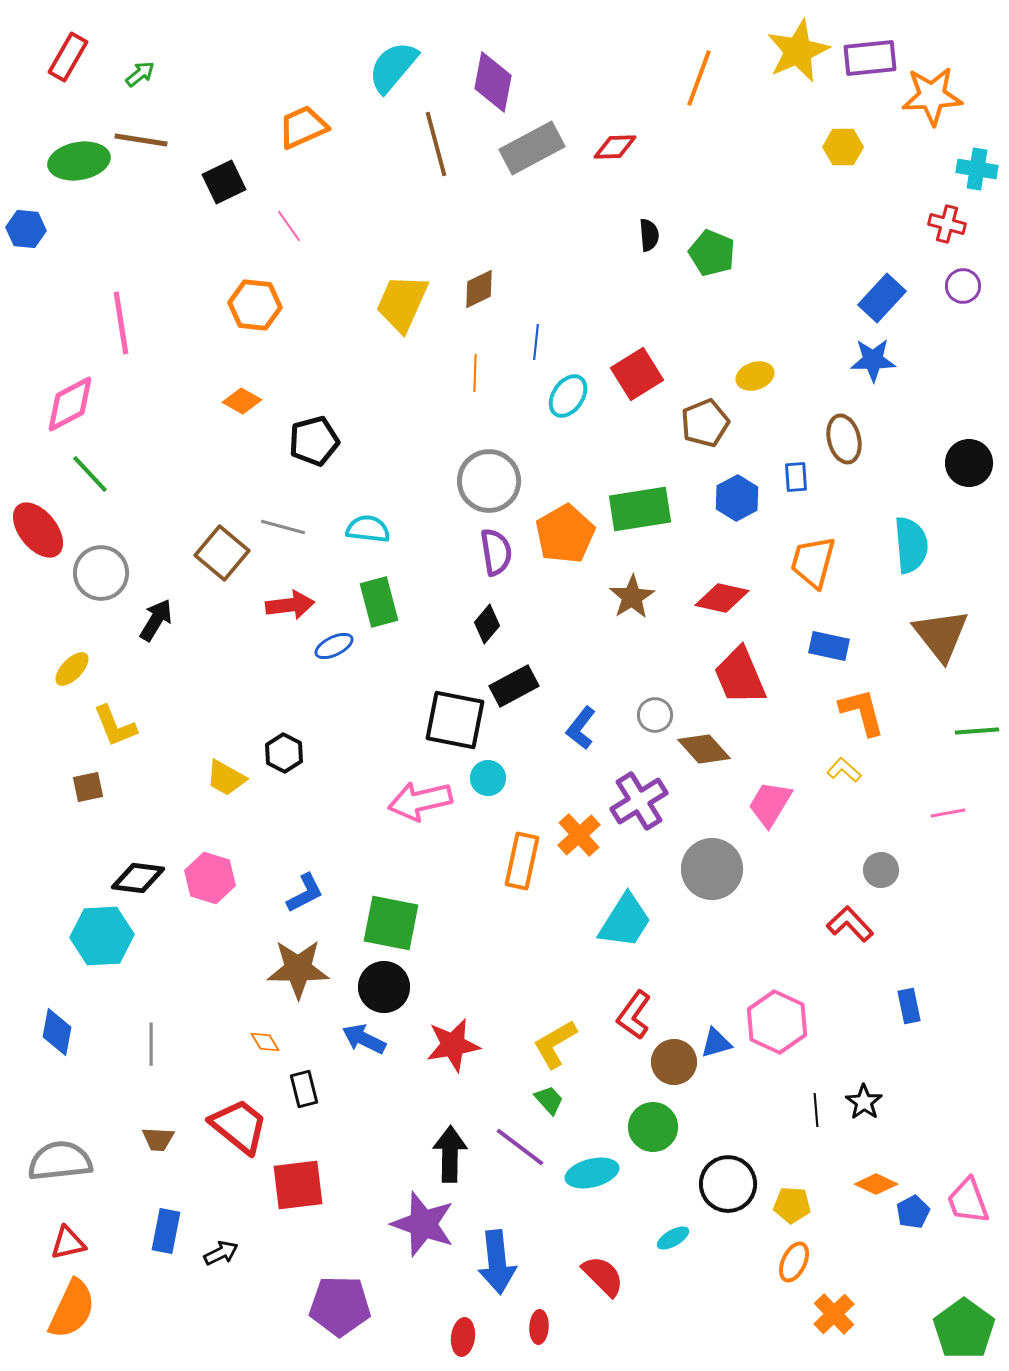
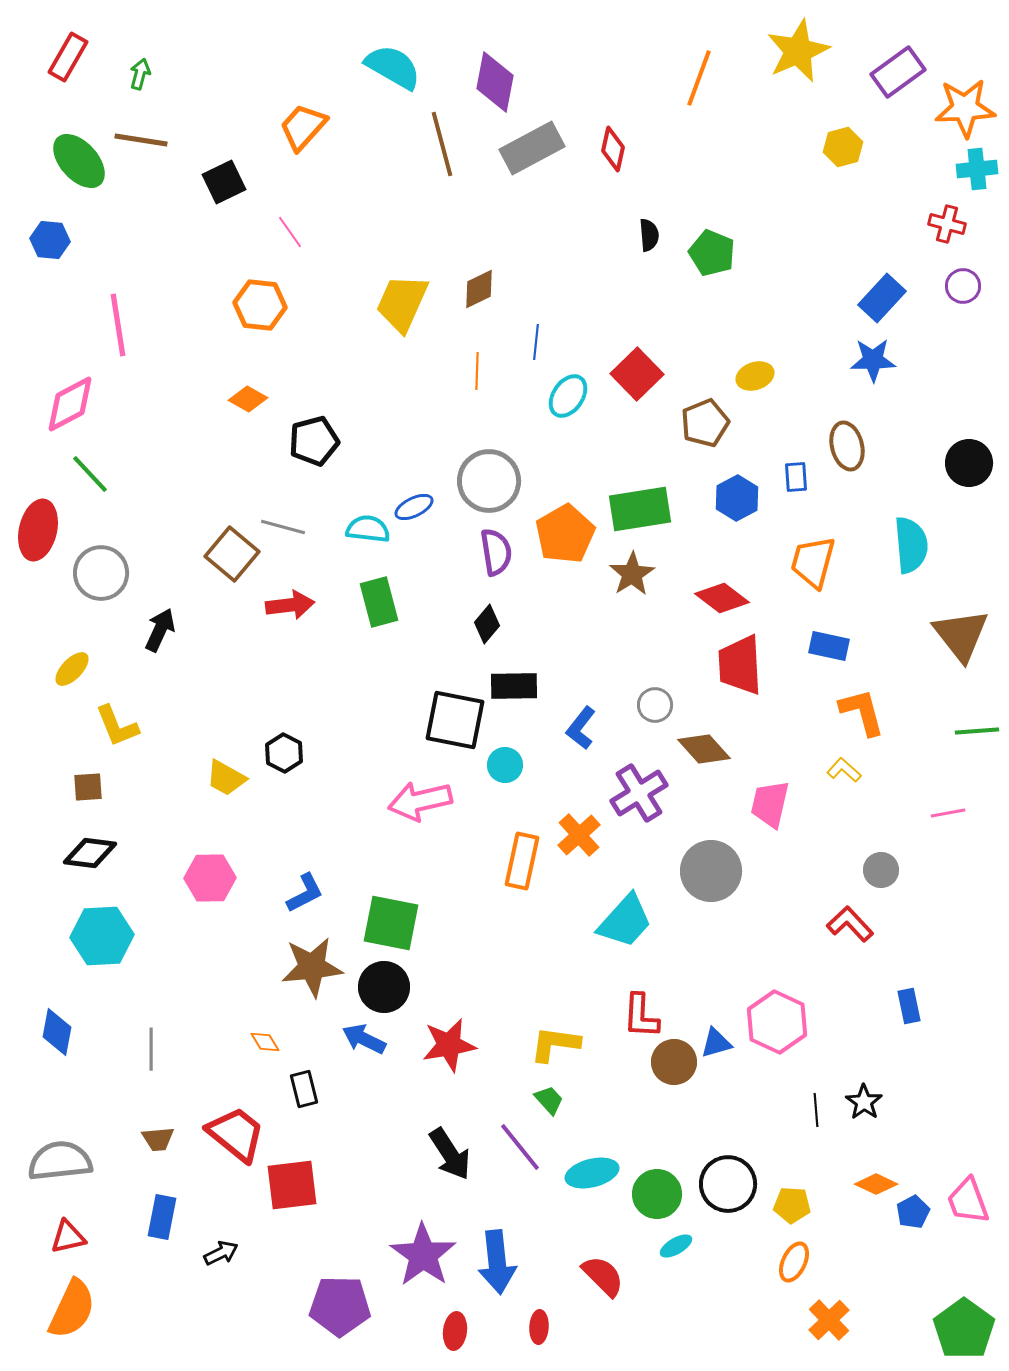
purple rectangle at (870, 58): moved 28 px right, 14 px down; rotated 30 degrees counterclockwise
cyan semicircle at (393, 67): rotated 80 degrees clockwise
green arrow at (140, 74): rotated 36 degrees counterclockwise
purple diamond at (493, 82): moved 2 px right
orange star at (932, 96): moved 33 px right, 12 px down
orange trapezoid at (303, 127): rotated 24 degrees counterclockwise
brown line at (436, 144): moved 6 px right
red diamond at (615, 147): moved 2 px left, 2 px down; rotated 75 degrees counterclockwise
yellow hexagon at (843, 147): rotated 15 degrees counterclockwise
green ellipse at (79, 161): rotated 58 degrees clockwise
cyan cross at (977, 169): rotated 15 degrees counterclockwise
pink line at (289, 226): moved 1 px right, 6 px down
blue hexagon at (26, 229): moved 24 px right, 11 px down
orange hexagon at (255, 305): moved 5 px right
pink line at (121, 323): moved 3 px left, 2 px down
orange line at (475, 373): moved 2 px right, 2 px up
red square at (637, 374): rotated 12 degrees counterclockwise
orange diamond at (242, 401): moved 6 px right, 2 px up
brown ellipse at (844, 439): moved 3 px right, 7 px down
red ellipse at (38, 530): rotated 52 degrees clockwise
brown square at (222, 553): moved 10 px right, 1 px down
brown star at (632, 597): moved 23 px up
red diamond at (722, 598): rotated 24 degrees clockwise
black arrow at (156, 620): moved 4 px right, 10 px down; rotated 6 degrees counterclockwise
brown triangle at (941, 635): moved 20 px right
blue ellipse at (334, 646): moved 80 px right, 139 px up
red trapezoid at (740, 676): moved 11 px up; rotated 20 degrees clockwise
black rectangle at (514, 686): rotated 27 degrees clockwise
gray circle at (655, 715): moved 10 px up
yellow L-shape at (115, 726): moved 2 px right
cyan circle at (488, 778): moved 17 px right, 13 px up
brown square at (88, 787): rotated 8 degrees clockwise
purple cross at (639, 801): moved 8 px up
pink trapezoid at (770, 804): rotated 18 degrees counterclockwise
gray circle at (712, 869): moved 1 px left, 2 px down
black diamond at (138, 878): moved 48 px left, 25 px up
pink hexagon at (210, 878): rotated 18 degrees counterclockwise
cyan trapezoid at (625, 921): rotated 10 degrees clockwise
brown star at (298, 969): moved 14 px right, 2 px up; rotated 6 degrees counterclockwise
red L-shape at (634, 1015): moved 7 px right, 1 px down; rotated 33 degrees counterclockwise
gray line at (151, 1044): moved 5 px down
yellow L-shape at (555, 1044): rotated 38 degrees clockwise
red star at (453, 1045): moved 4 px left
red trapezoid at (239, 1126): moved 3 px left, 8 px down
green circle at (653, 1127): moved 4 px right, 67 px down
brown trapezoid at (158, 1139): rotated 8 degrees counterclockwise
purple line at (520, 1147): rotated 14 degrees clockwise
black arrow at (450, 1154): rotated 146 degrees clockwise
red square at (298, 1185): moved 6 px left
purple star at (423, 1224): moved 31 px down; rotated 16 degrees clockwise
blue rectangle at (166, 1231): moved 4 px left, 14 px up
cyan ellipse at (673, 1238): moved 3 px right, 8 px down
red triangle at (68, 1243): moved 6 px up
orange cross at (834, 1314): moved 5 px left, 6 px down
red ellipse at (463, 1337): moved 8 px left, 6 px up
